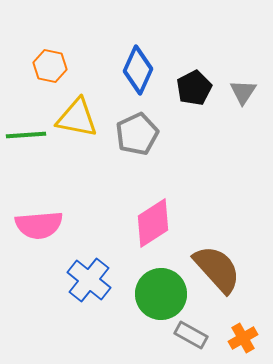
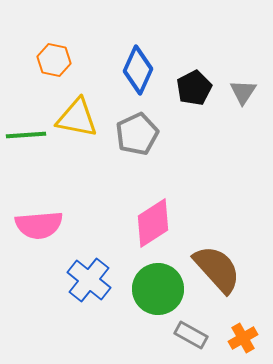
orange hexagon: moved 4 px right, 6 px up
green circle: moved 3 px left, 5 px up
